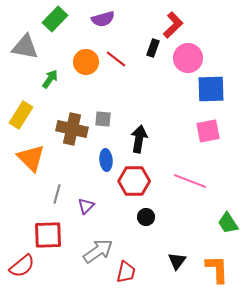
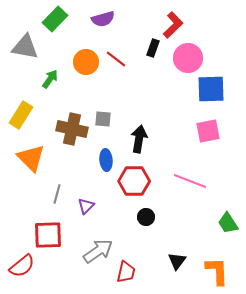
orange L-shape: moved 2 px down
